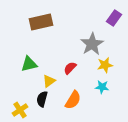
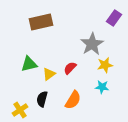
yellow triangle: moved 7 px up
